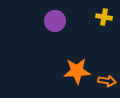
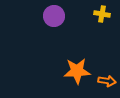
yellow cross: moved 2 px left, 3 px up
purple circle: moved 1 px left, 5 px up
